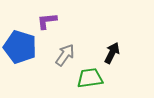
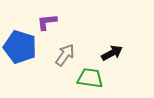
purple L-shape: moved 1 px down
black arrow: rotated 35 degrees clockwise
green trapezoid: rotated 16 degrees clockwise
